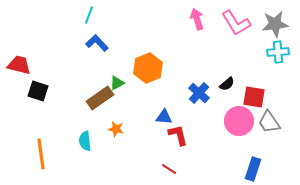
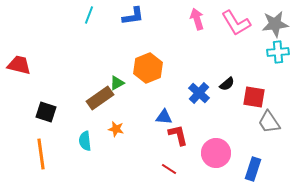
blue L-shape: moved 36 px right, 27 px up; rotated 125 degrees clockwise
black square: moved 8 px right, 21 px down
pink circle: moved 23 px left, 32 px down
